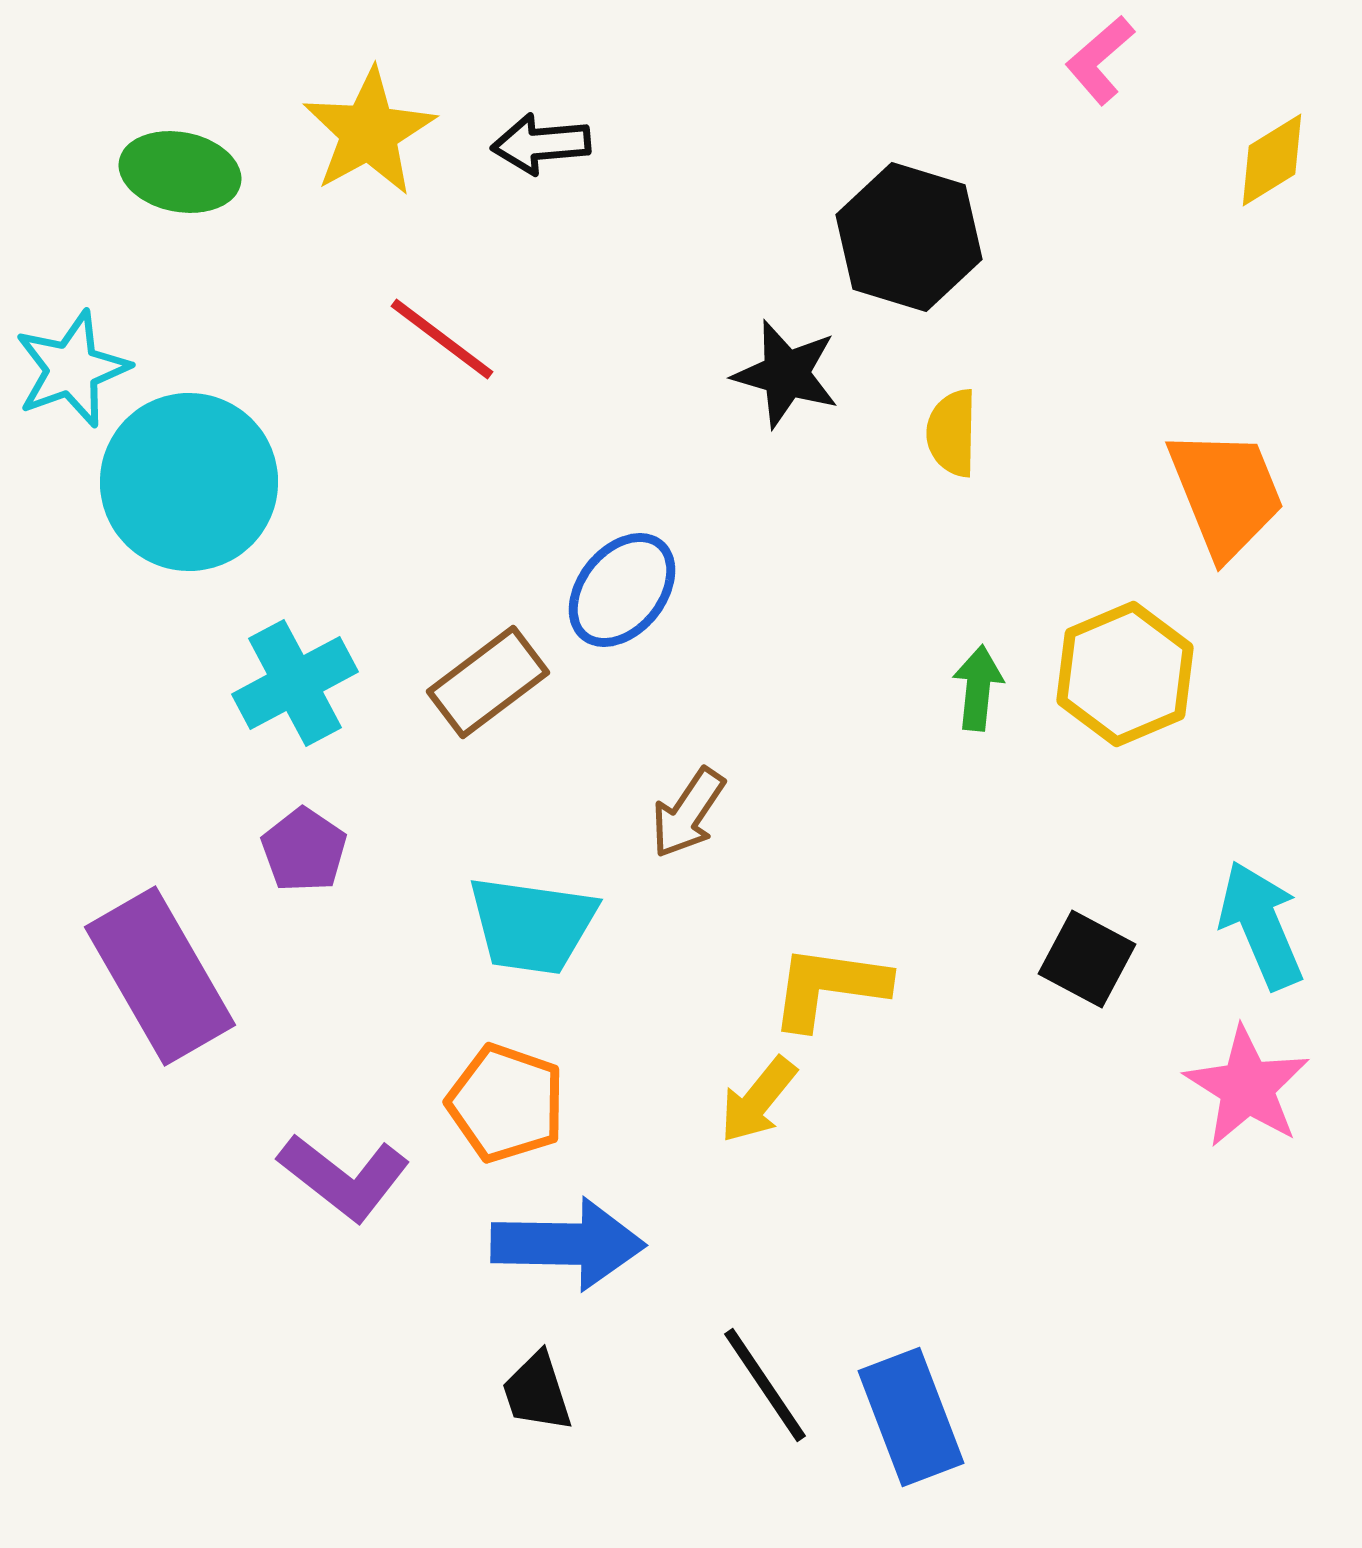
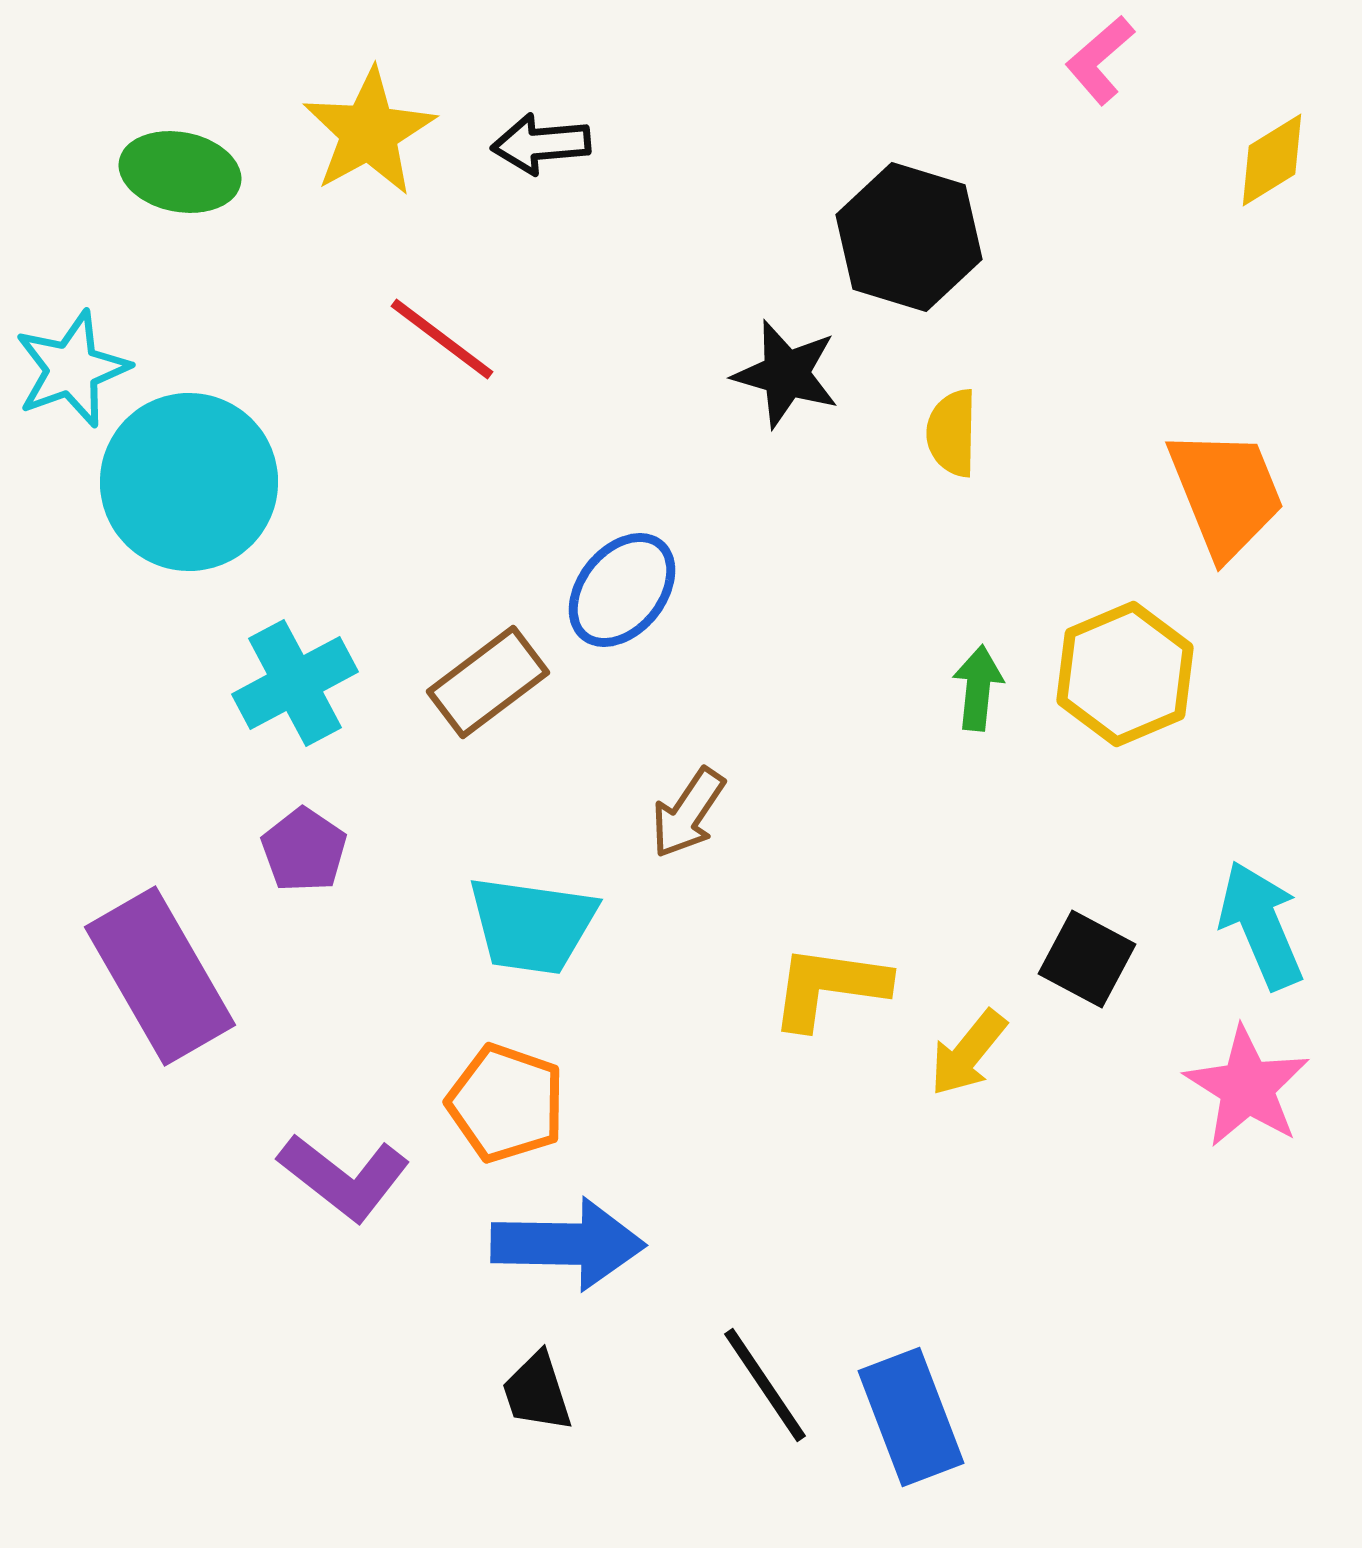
yellow arrow: moved 210 px right, 47 px up
